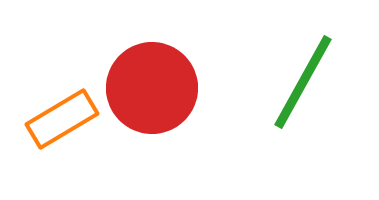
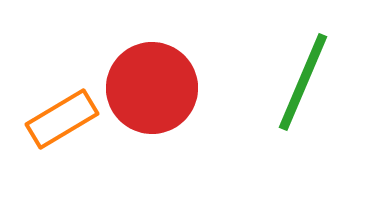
green line: rotated 6 degrees counterclockwise
